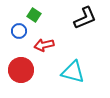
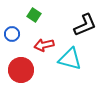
black L-shape: moved 7 px down
blue circle: moved 7 px left, 3 px down
cyan triangle: moved 3 px left, 13 px up
